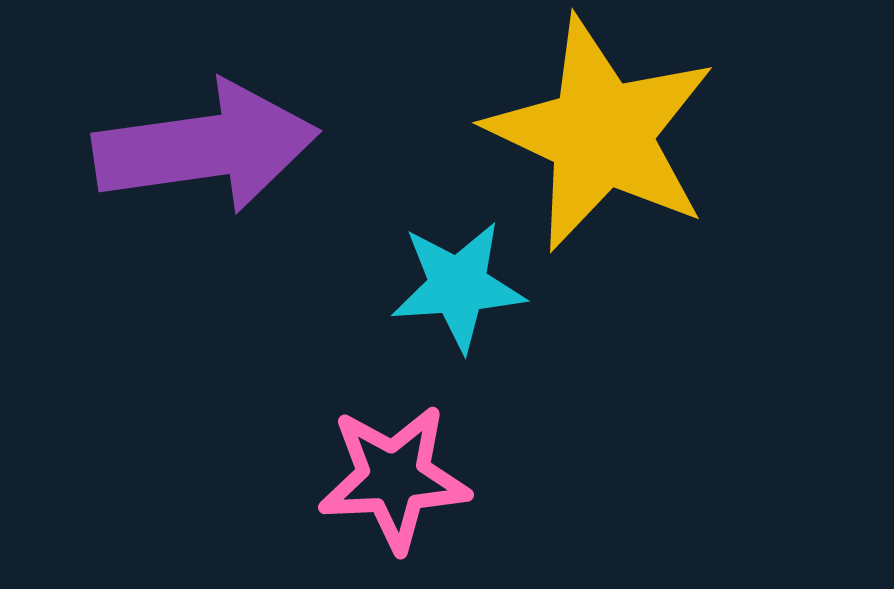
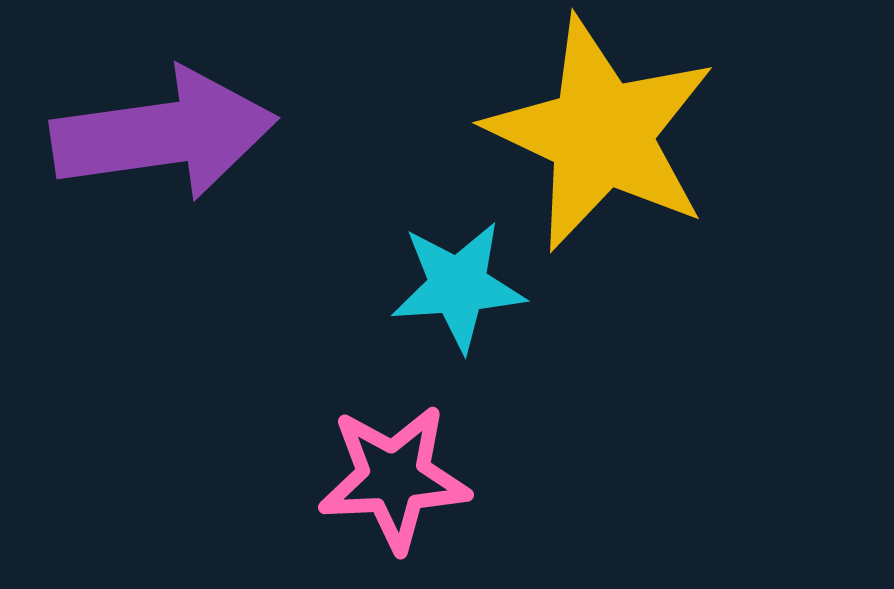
purple arrow: moved 42 px left, 13 px up
